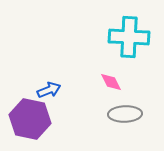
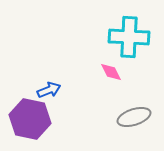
pink diamond: moved 10 px up
gray ellipse: moved 9 px right, 3 px down; rotated 16 degrees counterclockwise
